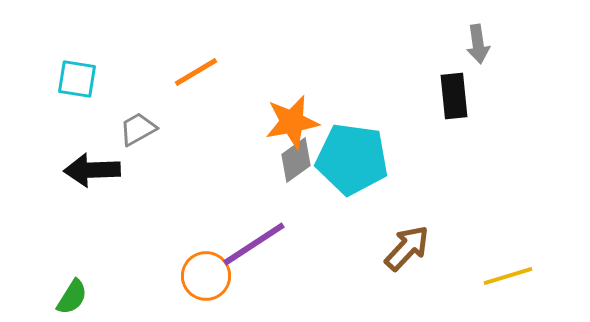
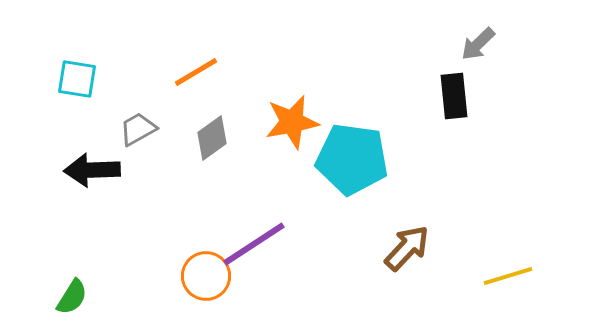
gray arrow: rotated 54 degrees clockwise
gray diamond: moved 84 px left, 22 px up
